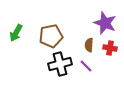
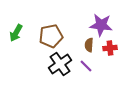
purple star: moved 4 px left, 2 px down; rotated 15 degrees counterclockwise
red cross: rotated 16 degrees counterclockwise
black cross: rotated 20 degrees counterclockwise
